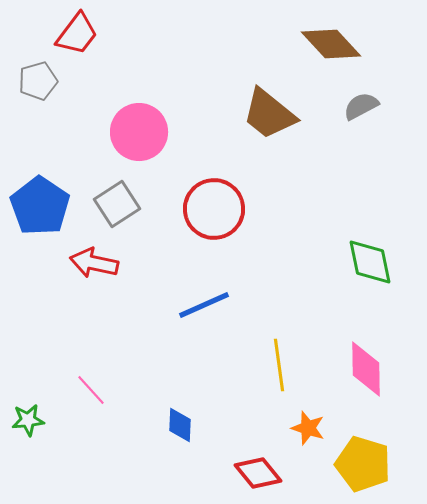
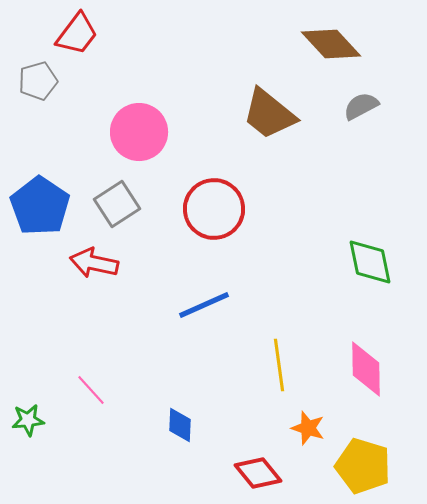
yellow pentagon: moved 2 px down
